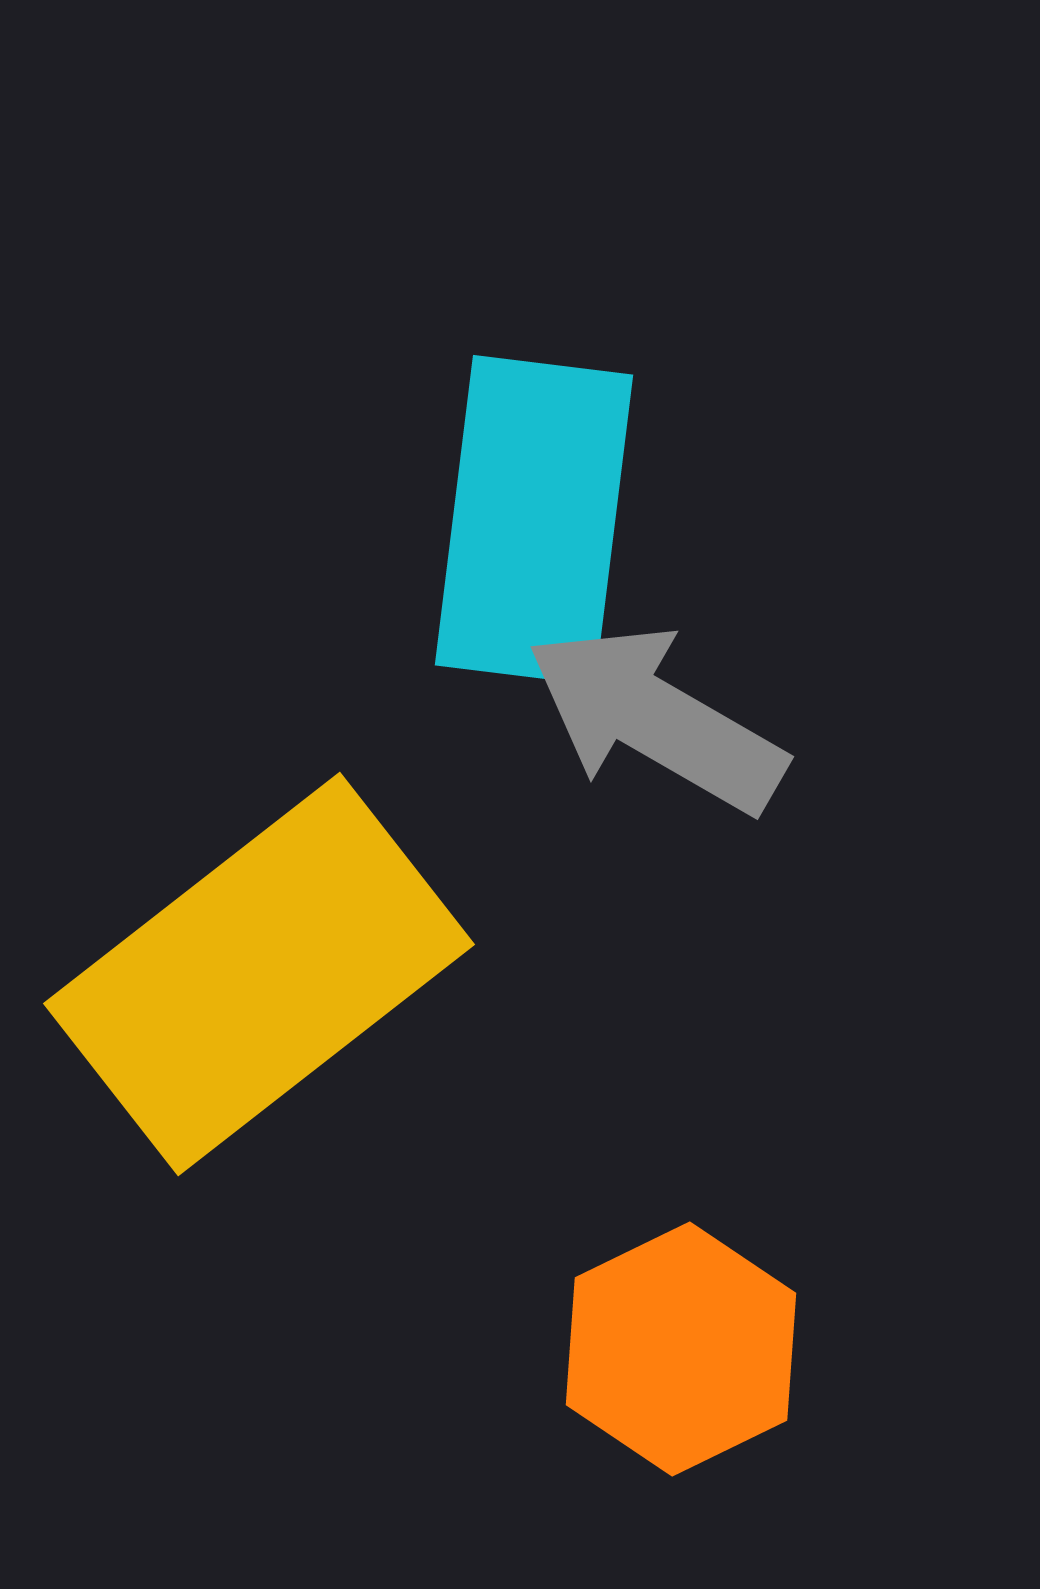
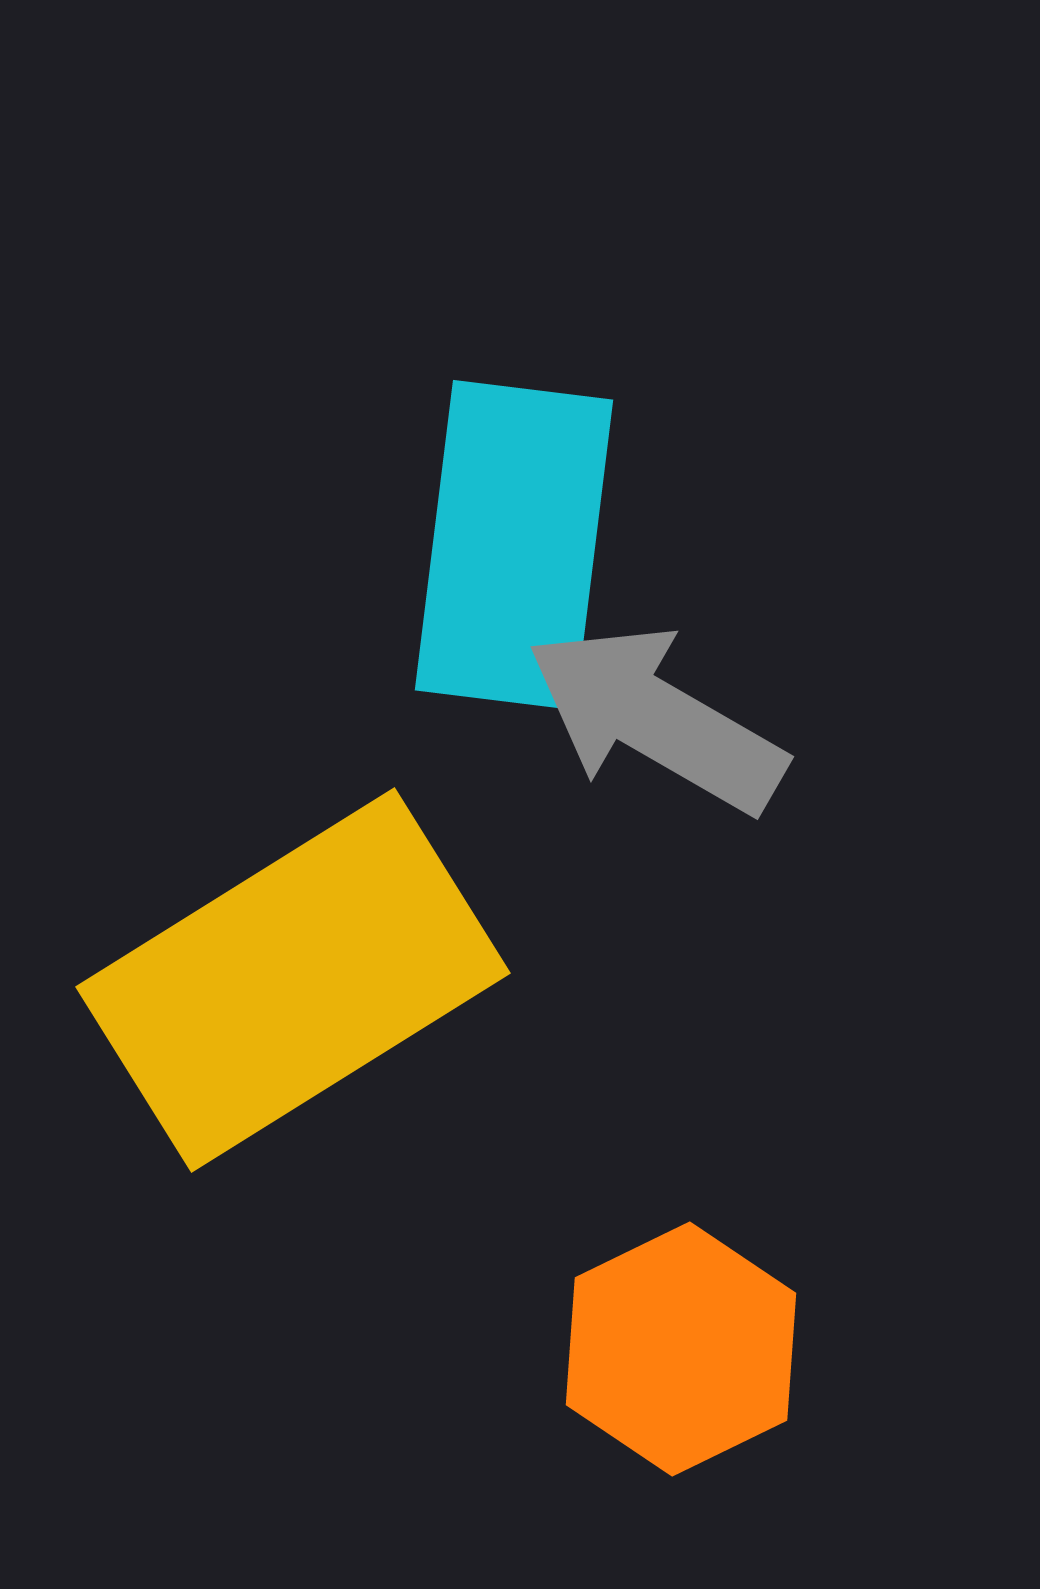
cyan rectangle: moved 20 px left, 25 px down
yellow rectangle: moved 34 px right, 6 px down; rotated 6 degrees clockwise
